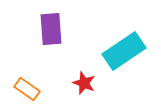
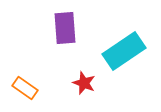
purple rectangle: moved 14 px right, 1 px up
orange rectangle: moved 2 px left, 1 px up
